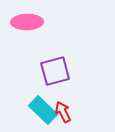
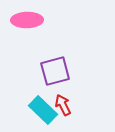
pink ellipse: moved 2 px up
red arrow: moved 7 px up
